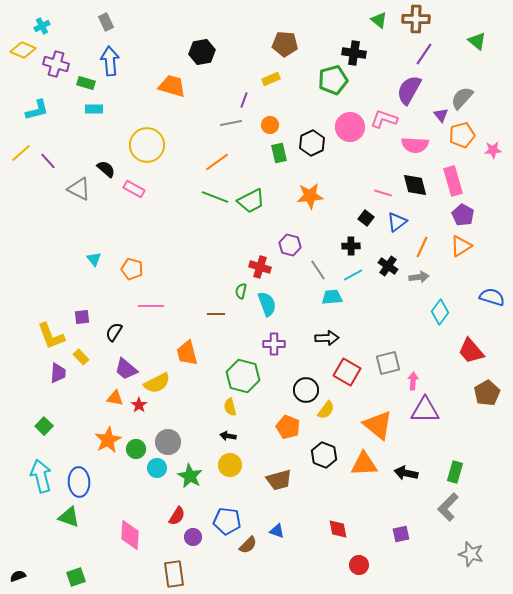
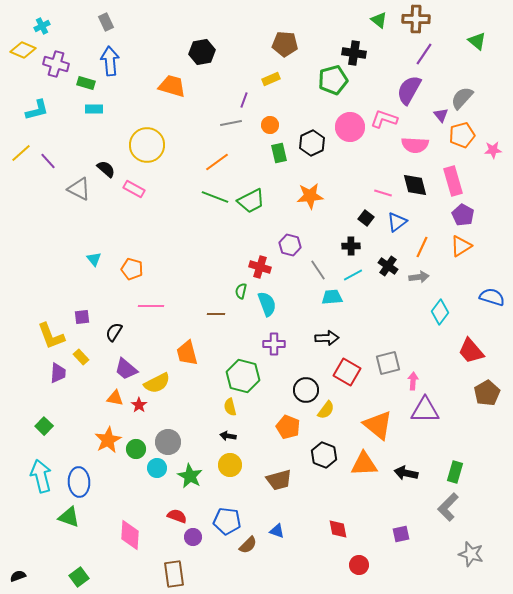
red semicircle at (177, 516): rotated 102 degrees counterclockwise
green square at (76, 577): moved 3 px right; rotated 18 degrees counterclockwise
